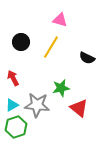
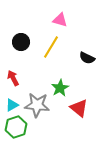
green star: moved 1 px left; rotated 18 degrees counterclockwise
